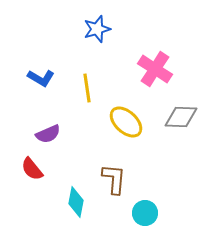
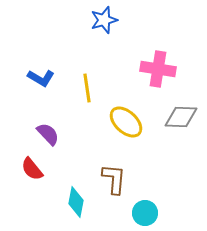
blue star: moved 7 px right, 9 px up
pink cross: moved 3 px right; rotated 24 degrees counterclockwise
purple semicircle: rotated 110 degrees counterclockwise
